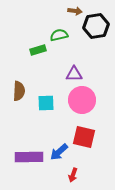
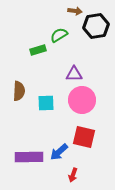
green semicircle: rotated 18 degrees counterclockwise
